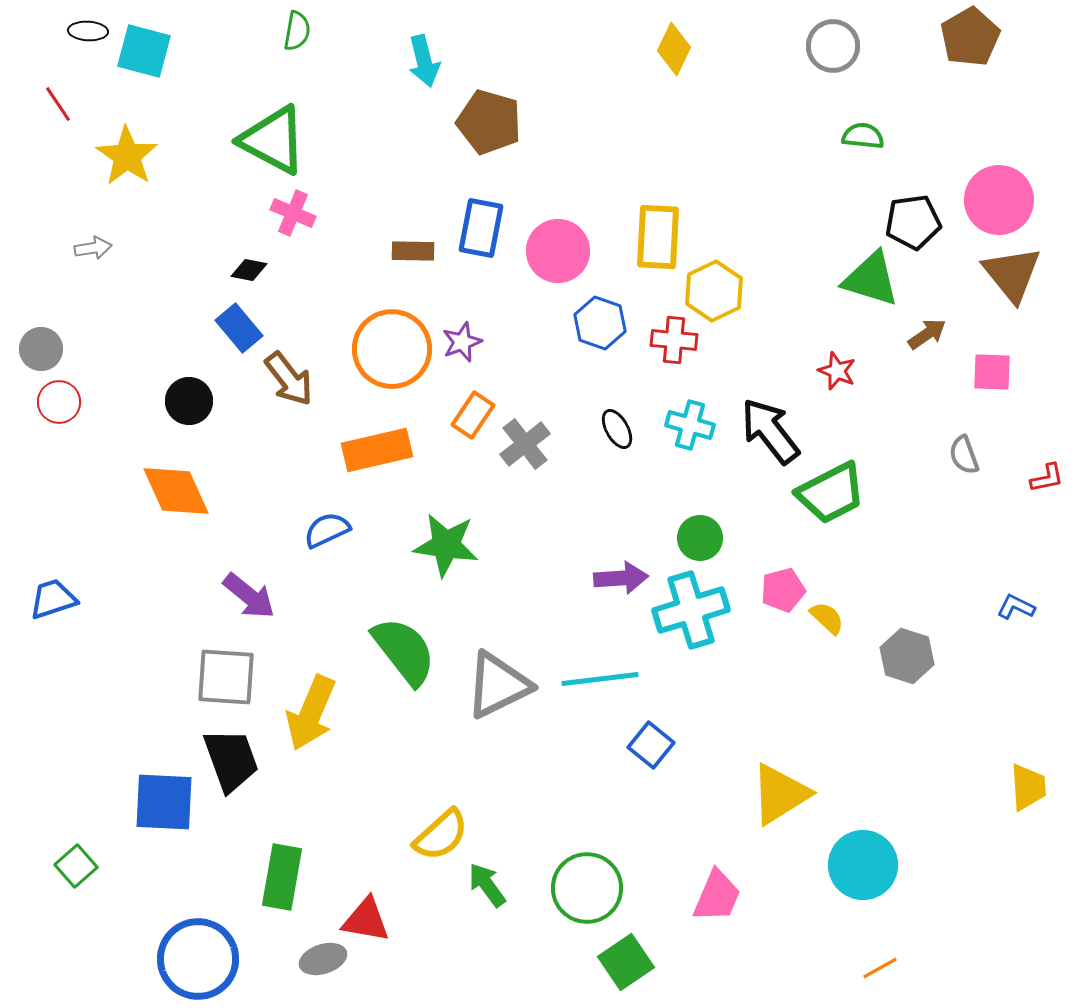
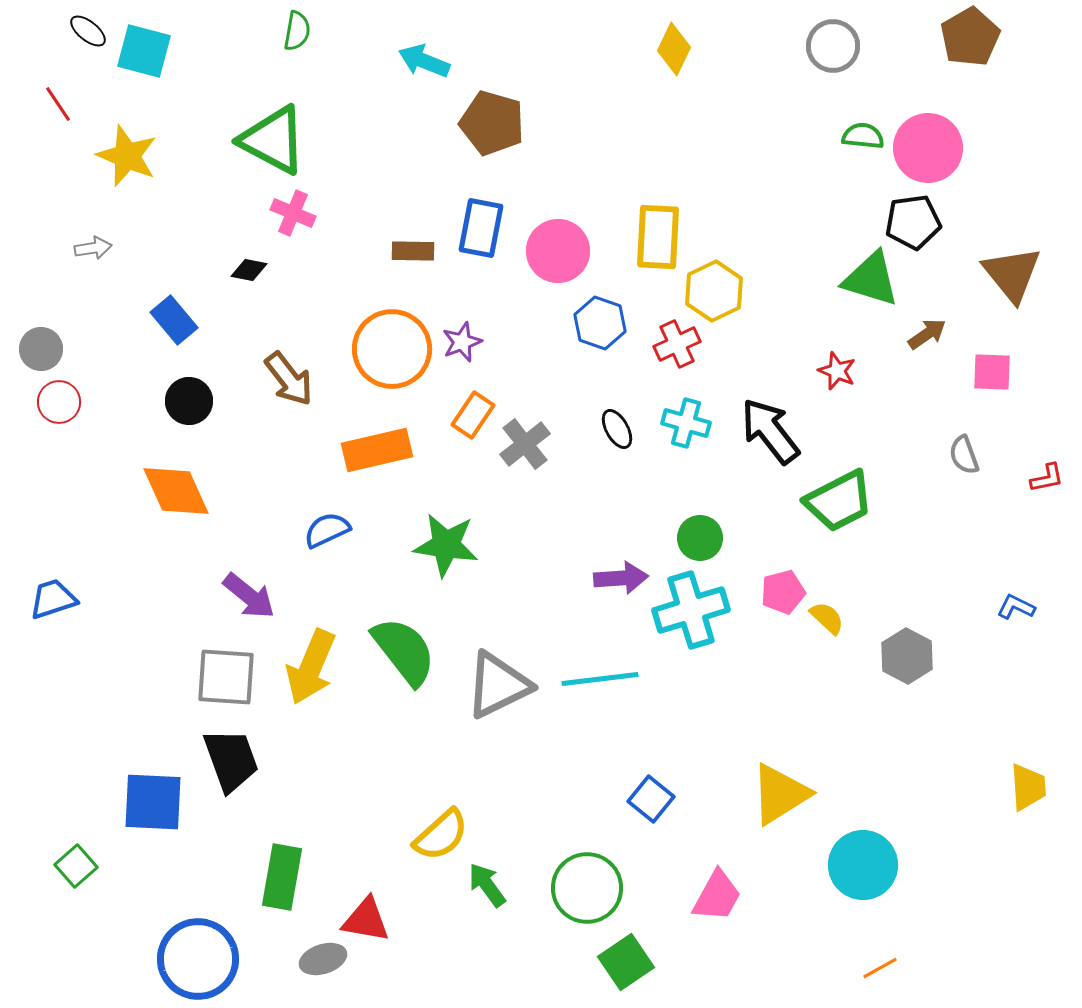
black ellipse at (88, 31): rotated 36 degrees clockwise
cyan arrow at (424, 61): rotated 126 degrees clockwise
brown pentagon at (489, 122): moved 3 px right, 1 px down
yellow star at (127, 156): rotated 12 degrees counterclockwise
pink circle at (999, 200): moved 71 px left, 52 px up
blue rectangle at (239, 328): moved 65 px left, 8 px up
red cross at (674, 340): moved 3 px right, 4 px down; rotated 30 degrees counterclockwise
cyan cross at (690, 425): moved 4 px left, 2 px up
green trapezoid at (831, 493): moved 8 px right, 8 px down
pink pentagon at (783, 590): moved 2 px down
gray hexagon at (907, 656): rotated 10 degrees clockwise
yellow arrow at (311, 713): moved 46 px up
blue square at (651, 745): moved 54 px down
blue square at (164, 802): moved 11 px left
pink trapezoid at (717, 896): rotated 6 degrees clockwise
